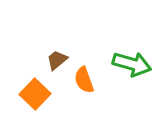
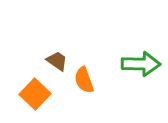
brown trapezoid: moved 1 px down; rotated 75 degrees clockwise
green arrow: moved 9 px right; rotated 15 degrees counterclockwise
